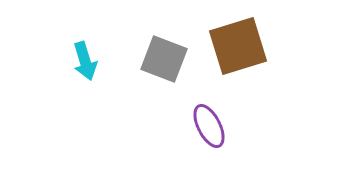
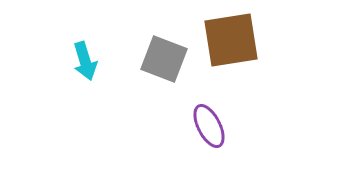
brown square: moved 7 px left, 6 px up; rotated 8 degrees clockwise
